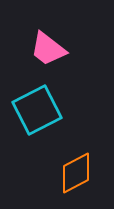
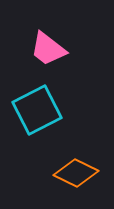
orange diamond: rotated 54 degrees clockwise
